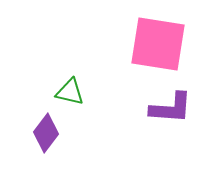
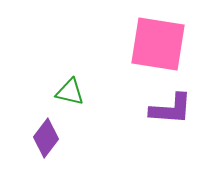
purple L-shape: moved 1 px down
purple diamond: moved 5 px down
